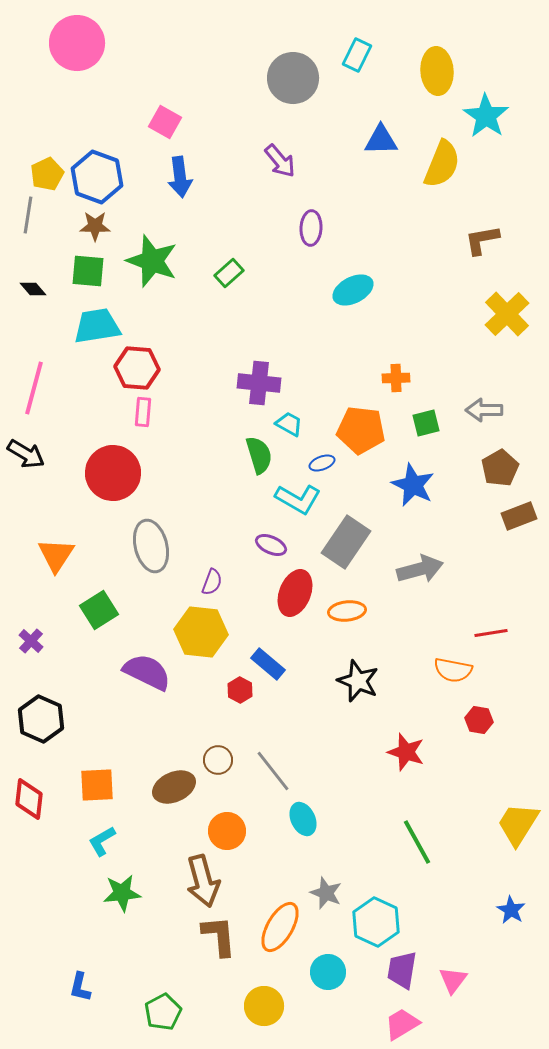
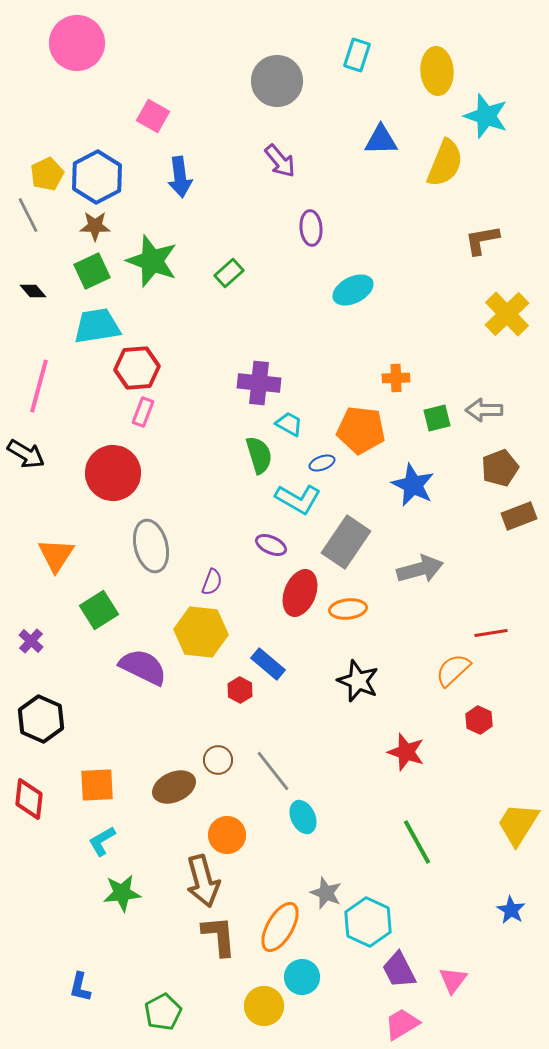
cyan rectangle at (357, 55): rotated 8 degrees counterclockwise
gray circle at (293, 78): moved 16 px left, 3 px down
cyan star at (486, 116): rotated 15 degrees counterclockwise
pink square at (165, 122): moved 12 px left, 6 px up
yellow semicircle at (442, 164): moved 3 px right, 1 px up
blue hexagon at (97, 177): rotated 12 degrees clockwise
gray line at (28, 215): rotated 36 degrees counterclockwise
purple ellipse at (311, 228): rotated 8 degrees counterclockwise
green square at (88, 271): moved 4 px right; rotated 30 degrees counterclockwise
black diamond at (33, 289): moved 2 px down
red hexagon at (137, 368): rotated 9 degrees counterclockwise
pink line at (34, 388): moved 5 px right, 2 px up
pink rectangle at (143, 412): rotated 16 degrees clockwise
green square at (426, 423): moved 11 px right, 5 px up
brown pentagon at (500, 468): rotated 9 degrees clockwise
red ellipse at (295, 593): moved 5 px right
orange ellipse at (347, 611): moved 1 px right, 2 px up
orange semicircle at (453, 670): rotated 126 degrees clockwise
purple semicircle at (147, 672): moved 4 px left, 5 px up
red hexagon at (479, 720): rotated 16 degrees clockwise
cyan ellipse at (303, 819): moved 2 px up
orange circle at (227, 831): moved 4 px down
cyan hexagon at (376, 922): moved 8 px left
purple trapezoid at (402, 970): moved 3 px left; rotated 36 degrees counterclockwise
cyan circle at (328, 972): moved 26 px left, 5 px down
